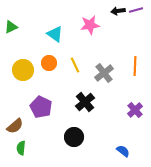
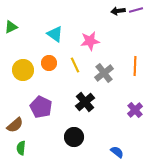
pink star: moved 16 px down
brown semicircle: moved 1 px up
blue semicircle: moved 6 px left, 1 px down
